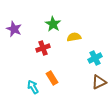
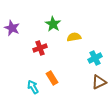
purple star: moved 2 px left, 1 px up
red cross: moved 3 px left
